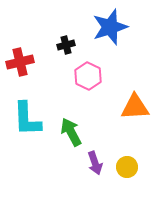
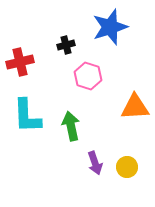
pink hexagon: rotated 8 degrees counterclockwise
cyan L-shape: moved 3 px up
green arrow: moved 6 px up; rotated 16 degrees clockwise
